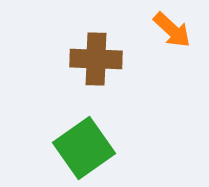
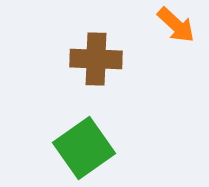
orange arrow: moved 4 px right, 5 px up
